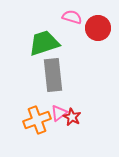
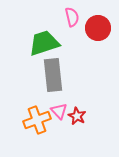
pink semicircle: rotated 60 degrees clockwise
pink triangle: moved 2 px up; rotated 36 degrees counterclockwise
red star: moved 5 px right, 1 px up
